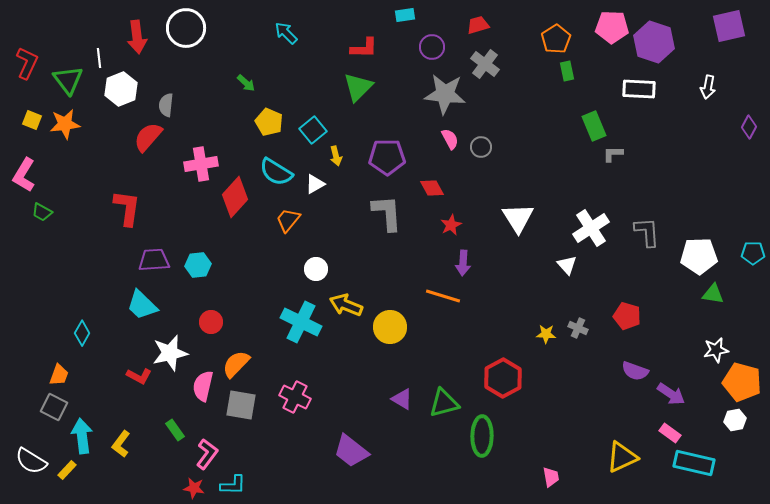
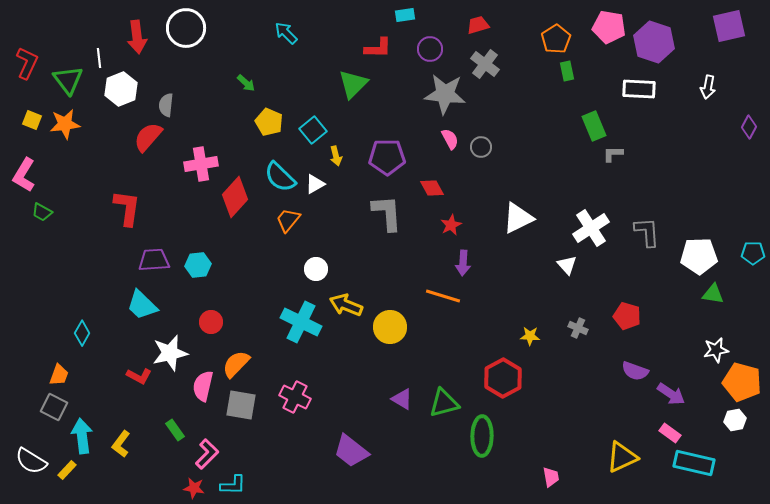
pink pentagon at (612, 27): moved 3 px left; rotated 8 degrees clockwise
purple circle at (432, 47): moved 2 px left, 2 px down
red L-shape at (364, 48): moved 14 px right
green triangle at (358, 87): moved 5 px left, 3 px up
cyan semicircle at (276, 172): moved 4 px right, 5 px down; rotated 12 degrees clockwise
white triangle at (518, 218): rotated 36 degrees clockwise
yellow star at (546, 334): moved 16 px left, 2 px down
pink L-shape at (207, 454): rotated 8 degrees clockwise
